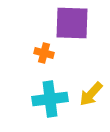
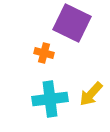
purple square: rotated 24 degrees clockwise
